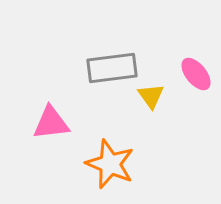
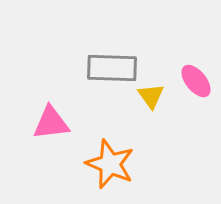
gray rectangle: rotated 9 degrees clockwise
pink ellipse: moved 7 px down
